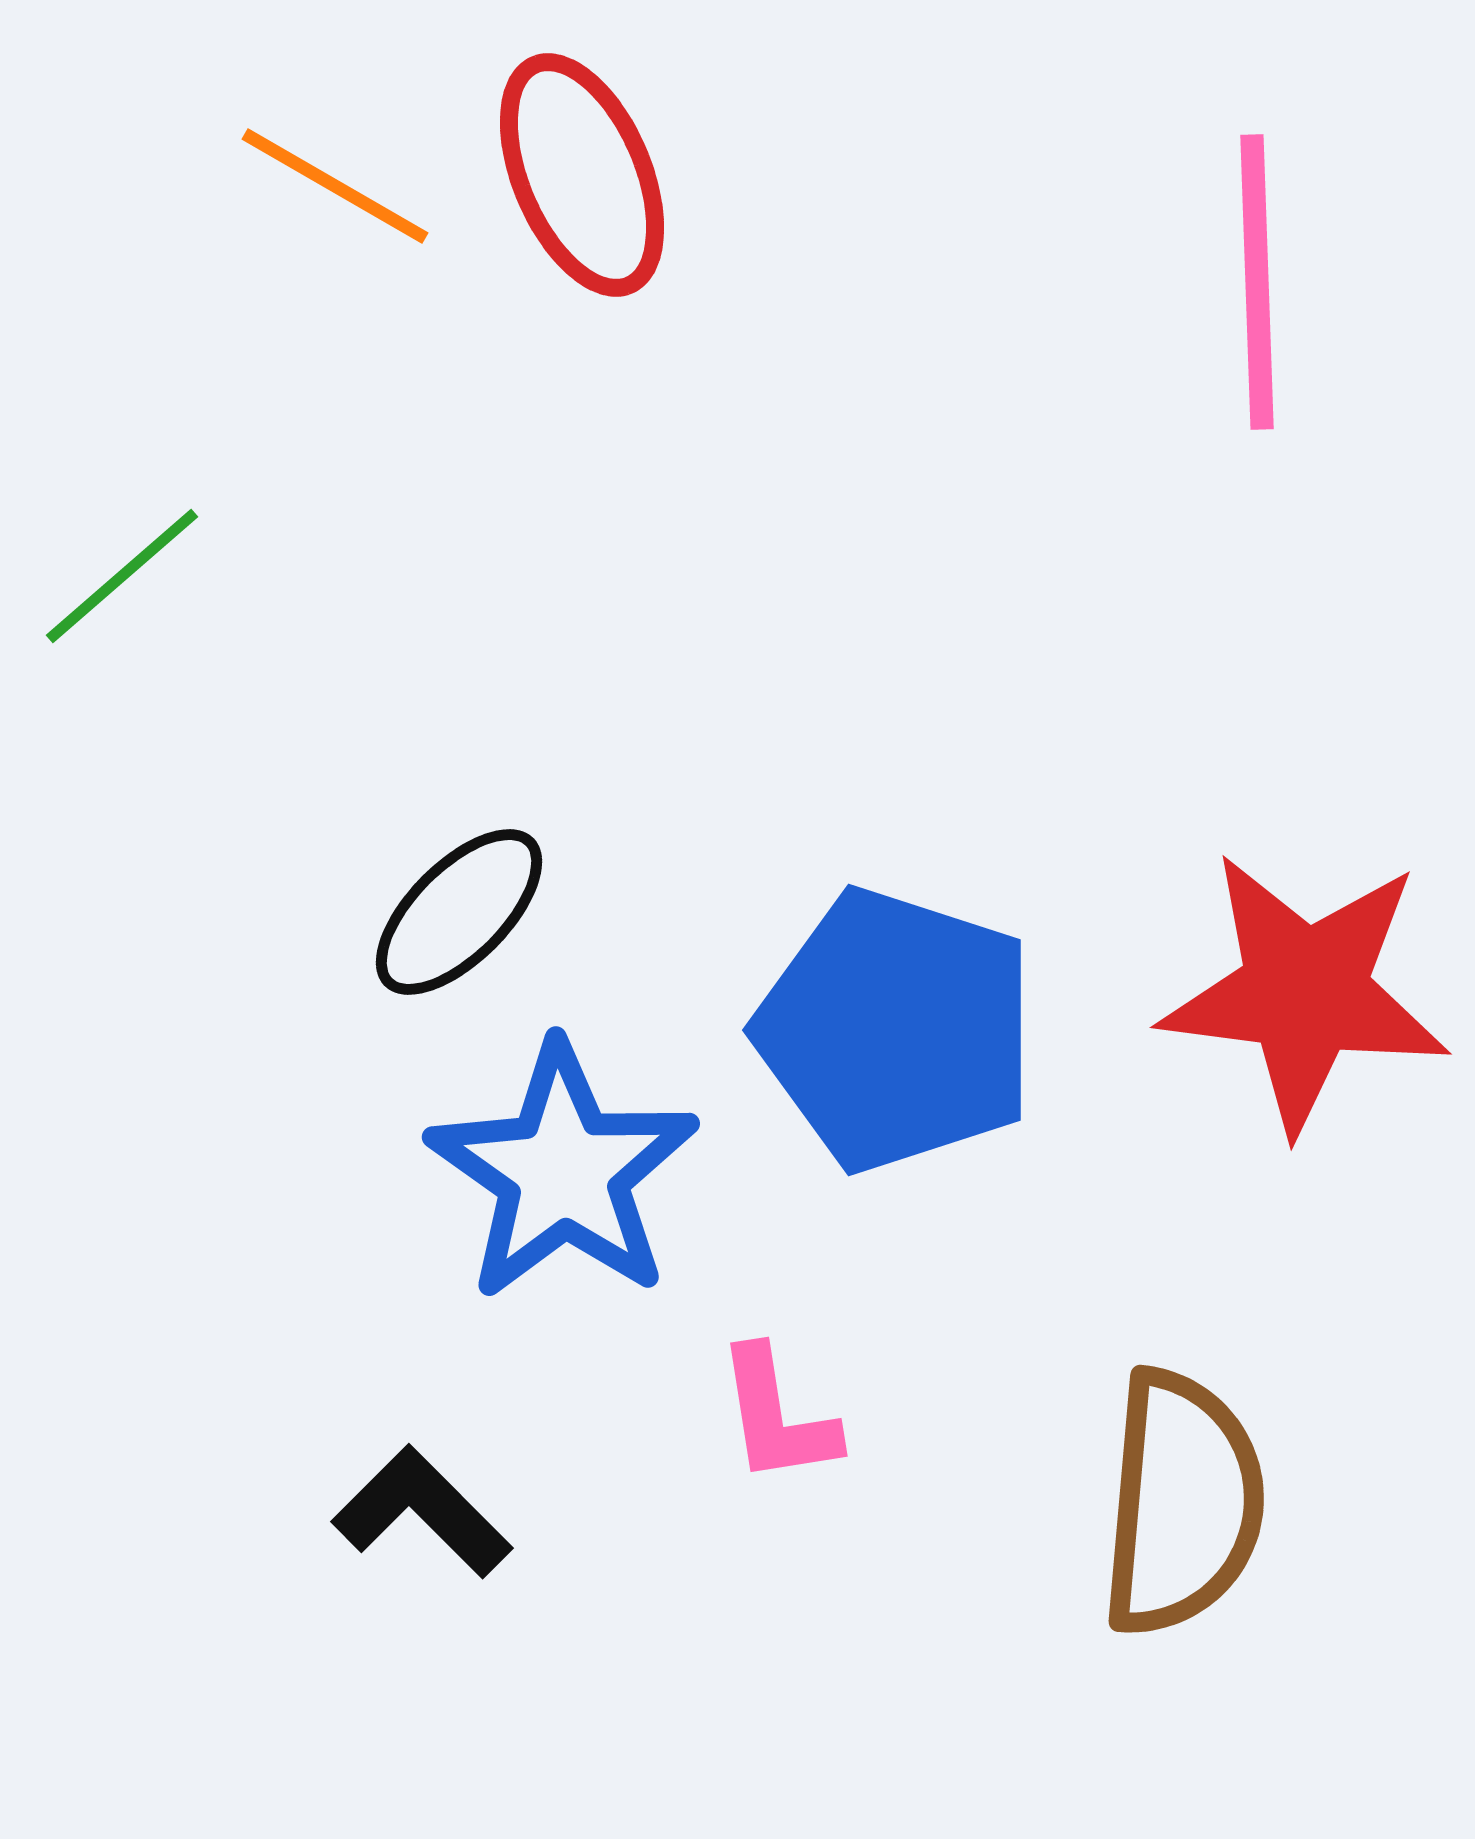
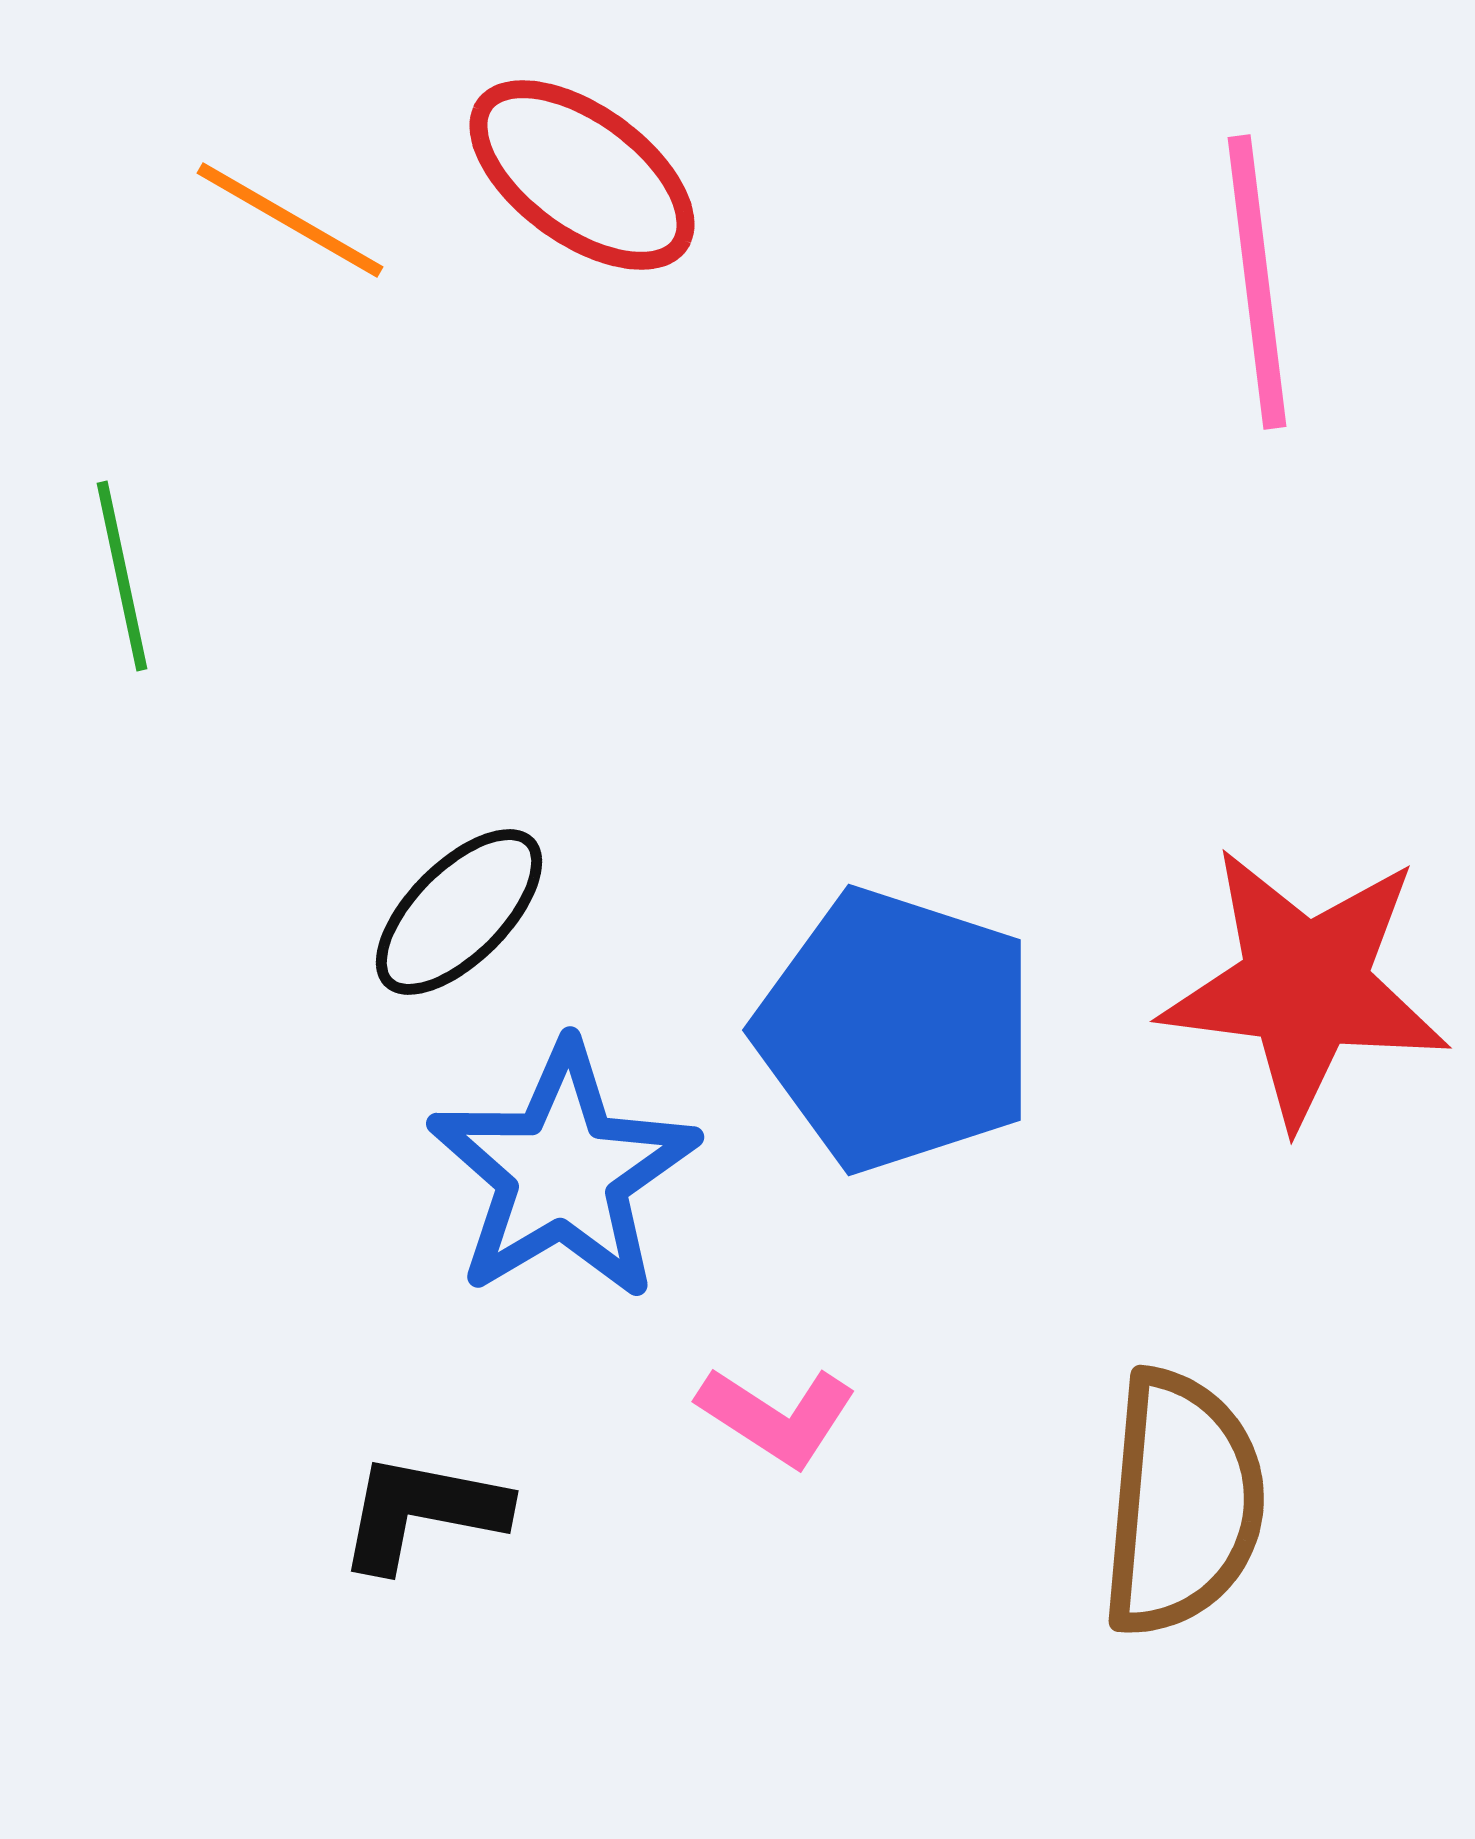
red ellipse: rotated 31 degrees counterclockwise
orange line: moved 45 px left, 34 px down
pink line: rotated 5 degrees counterclockwise
green line: rotated 61 degrees counterclockwise
red star: moved 6 px up
blue star: rotated 6 degrees clockwise
pink L-shape: rotated 48 degrees counterclockwise
black L-shape: rotated 34 degrees counterclockwise
